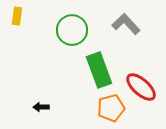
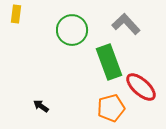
yellow rectangle: moved 1 px left, 2 px up
green rectangle: moved 10 px right, 8 px up
black arrow: moved 1 px up; rotated 35 degrees clockwise
